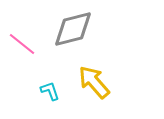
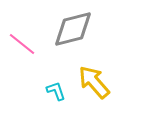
cyan L-shape: moved 6 px right
